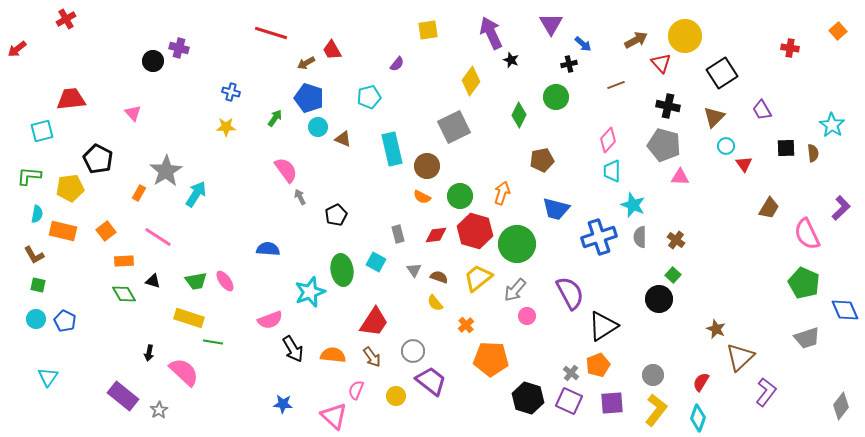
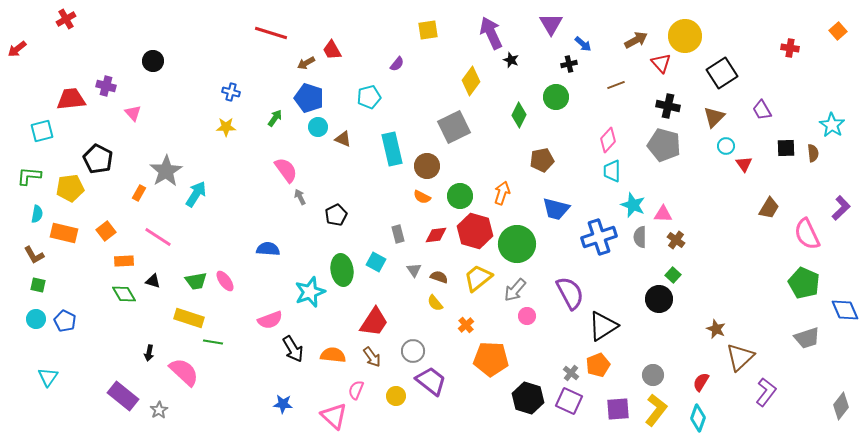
purple cross at (179, 48): moved 73 px left, 38 px down
pink triangle at (680, 177): moved 17 px left, 37 px down
orange rectangle at (63, 231): moved 1 px right, 2 px down
purple square at (612, 403): moved 6 px right, 6 px down
